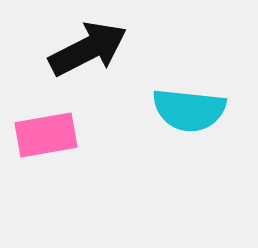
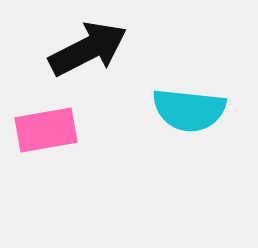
pink rectangle: moved 5 px up
